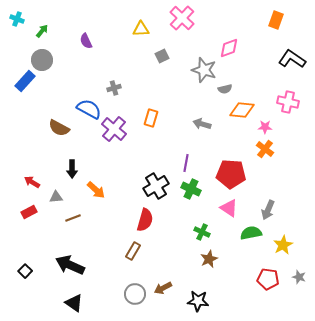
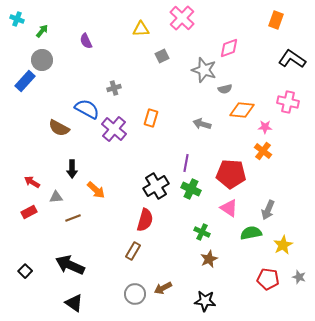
blue semicircle at (89, 109): moved 2 px left
orange cross at (265, 149): moved 2 px left, 2 px down
black star at (198, 301): moved 7 px right
